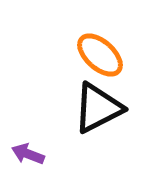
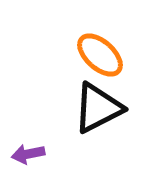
purple arrow: rotated 32 degrees counterclockwise
